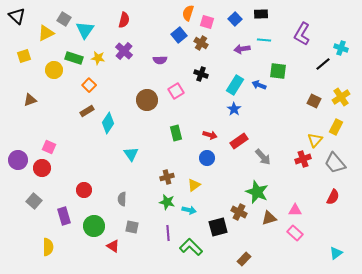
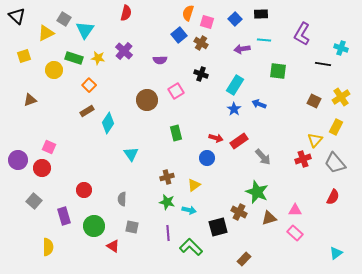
red semicircle at (124, 20): moved 2 px right, 7 px up
black line at (323, 64): rotated 49 degrees clockwise
blue arrow at (259, 85): moved 19 px down
red arrow at (210, 135): moved 6 px right, 3 px down
